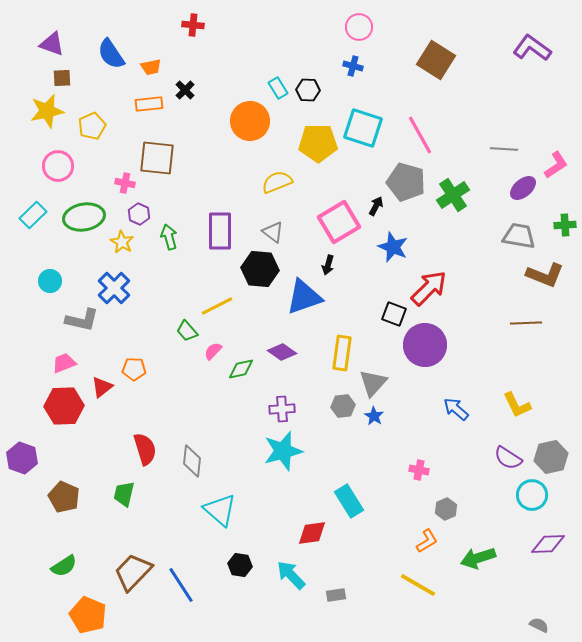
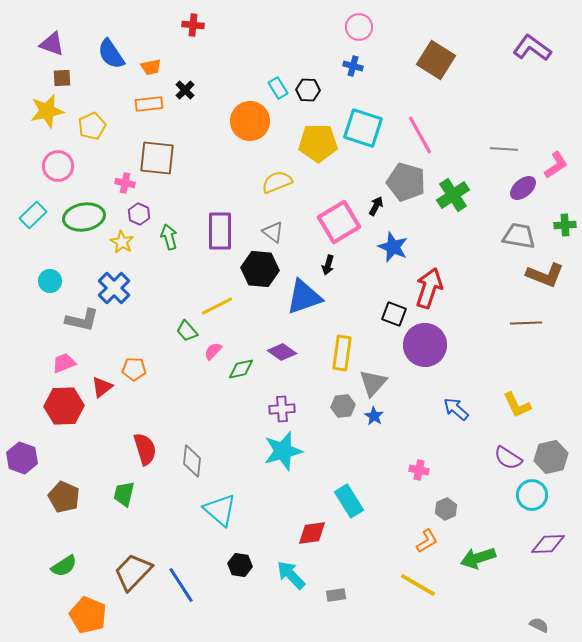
red arrow at (429, 288): rotated 27 degrees counterclockwise
